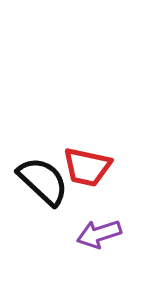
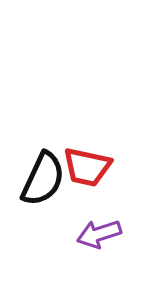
black semicircle: moved 2 px up; rotated 72 degrees clockwise
